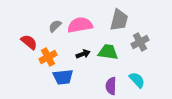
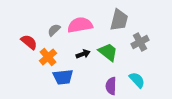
gray semicircle: moved 1 px left, 4 px down
green trapezoid: rotated 30 degrees clockwise
orange cross: rotated 12 degrees counterclockwise
